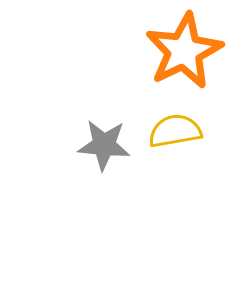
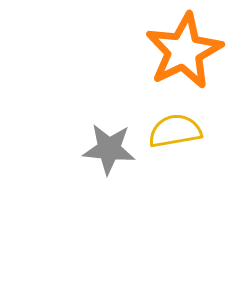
gray star: moved 5 px right, 4 px down
